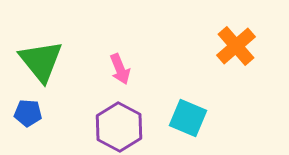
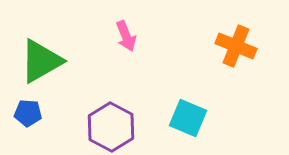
orange cross: rotated 27 degrees counterclockwise
green triangle: rotated 39 degrees clockwise
pink arrow: moved 6 px right, 33 px up
purple hexagon: moved 8 px left
